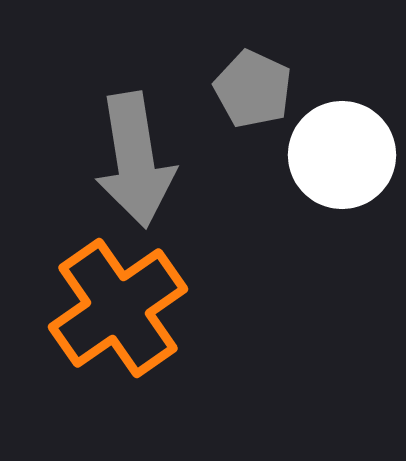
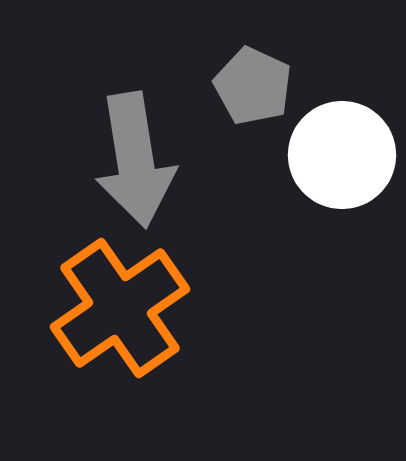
gray pentagon: moved 3 px up
orange cross: moved 2 px right
